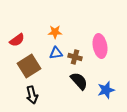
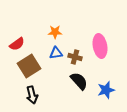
red semicircle: moved 4 px down
